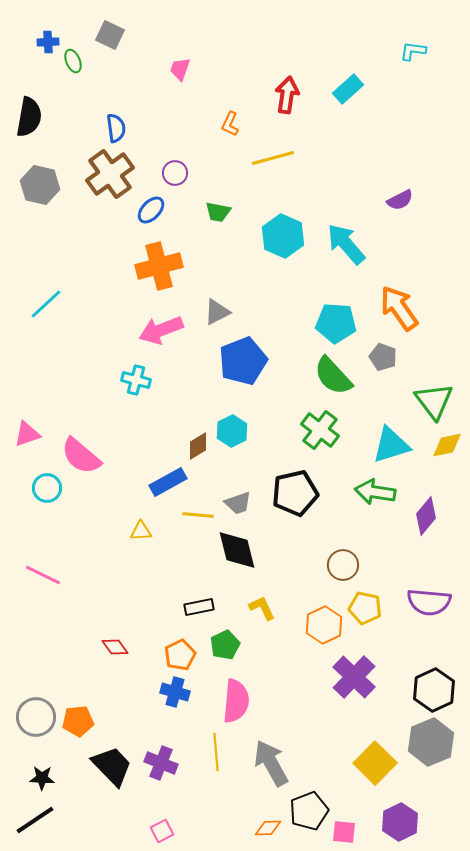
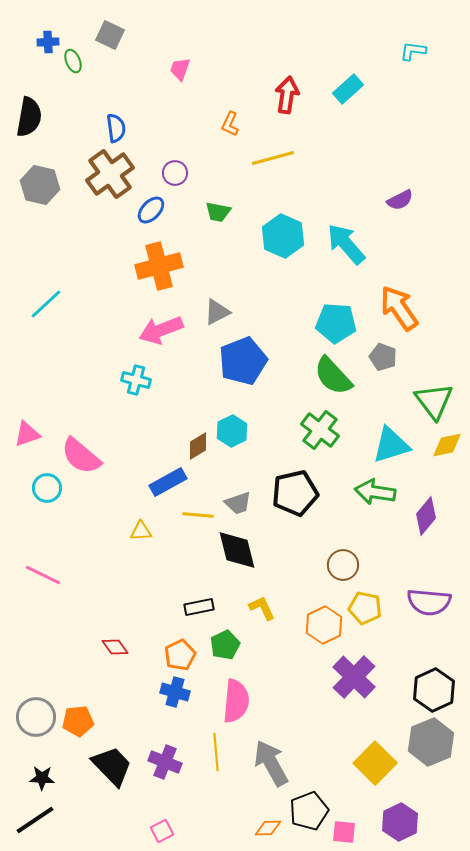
purple cross at (161, 763): moved 4 px right, 1 px up
